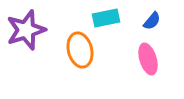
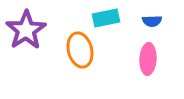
blue semicircle: rotated 48 degrees clockwise
purple star: rotated 15 degrees counterclockwise
pink ellipse: rotated 20 degrees clockwise
